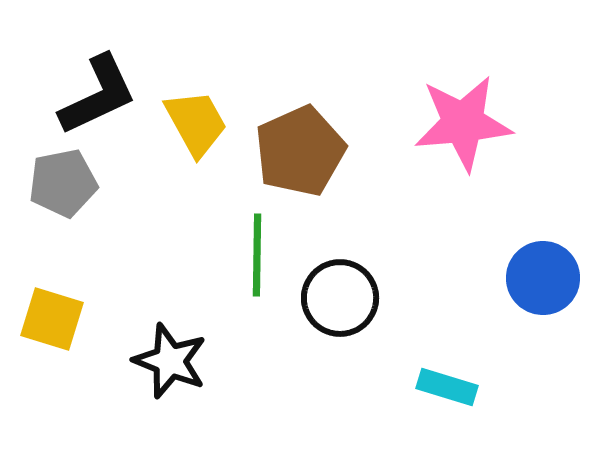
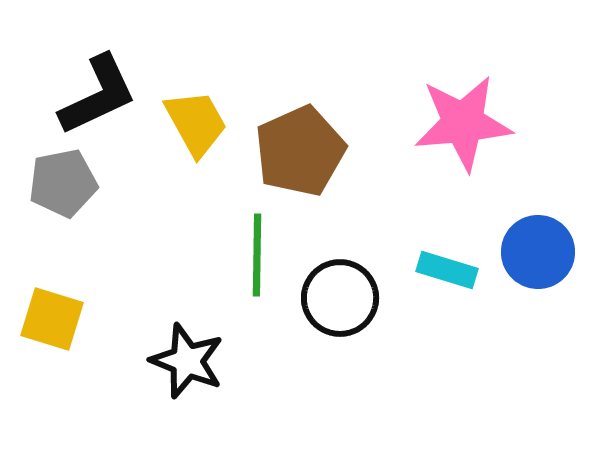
blue circle: moved 5 px left, 26 px up
black star: moved 17 px right
cyan rectangle: moved 117 px up
